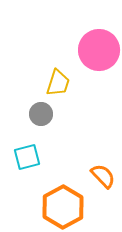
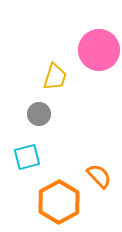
yellow trapezoid: moved 3 px left, 6 px up
gray circle: moved 2 px left
orange semicircle: moved 4 px left
orange hexagon: moved 4 px left, 5 px up
